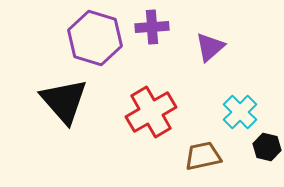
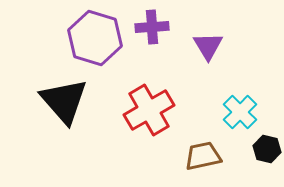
purple triangle: moved 2 px left, 1 px up; rotated 20 degrees counterclockwise
red cross: moved 2 px left, 2 px up
black hexagon: moved 2 px down
